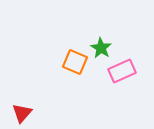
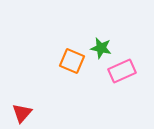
green star: rotated 20 degrees counterclockwise
orange square: moved 3 px left, 1 px up
